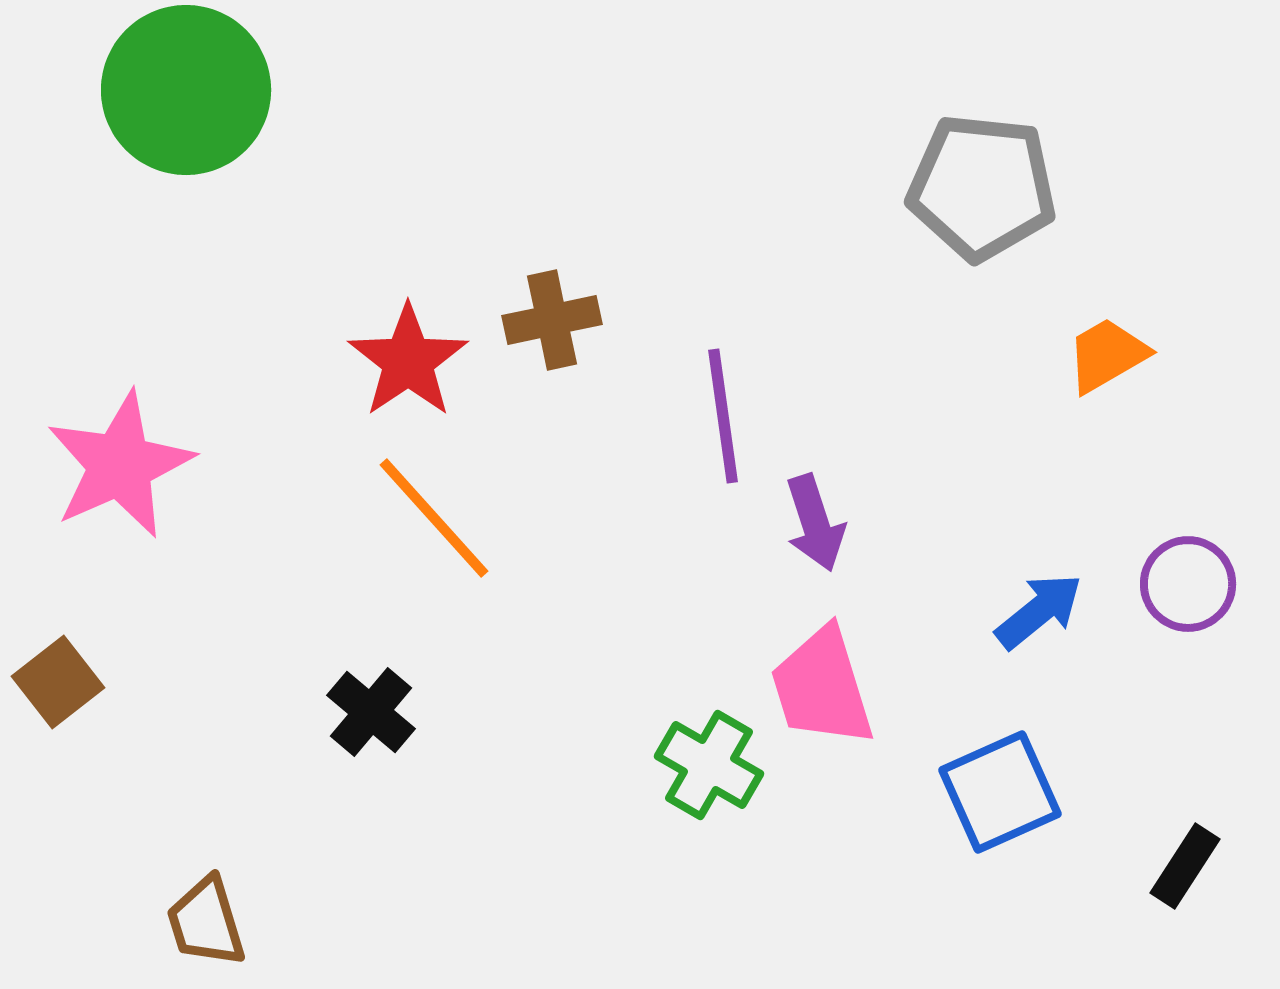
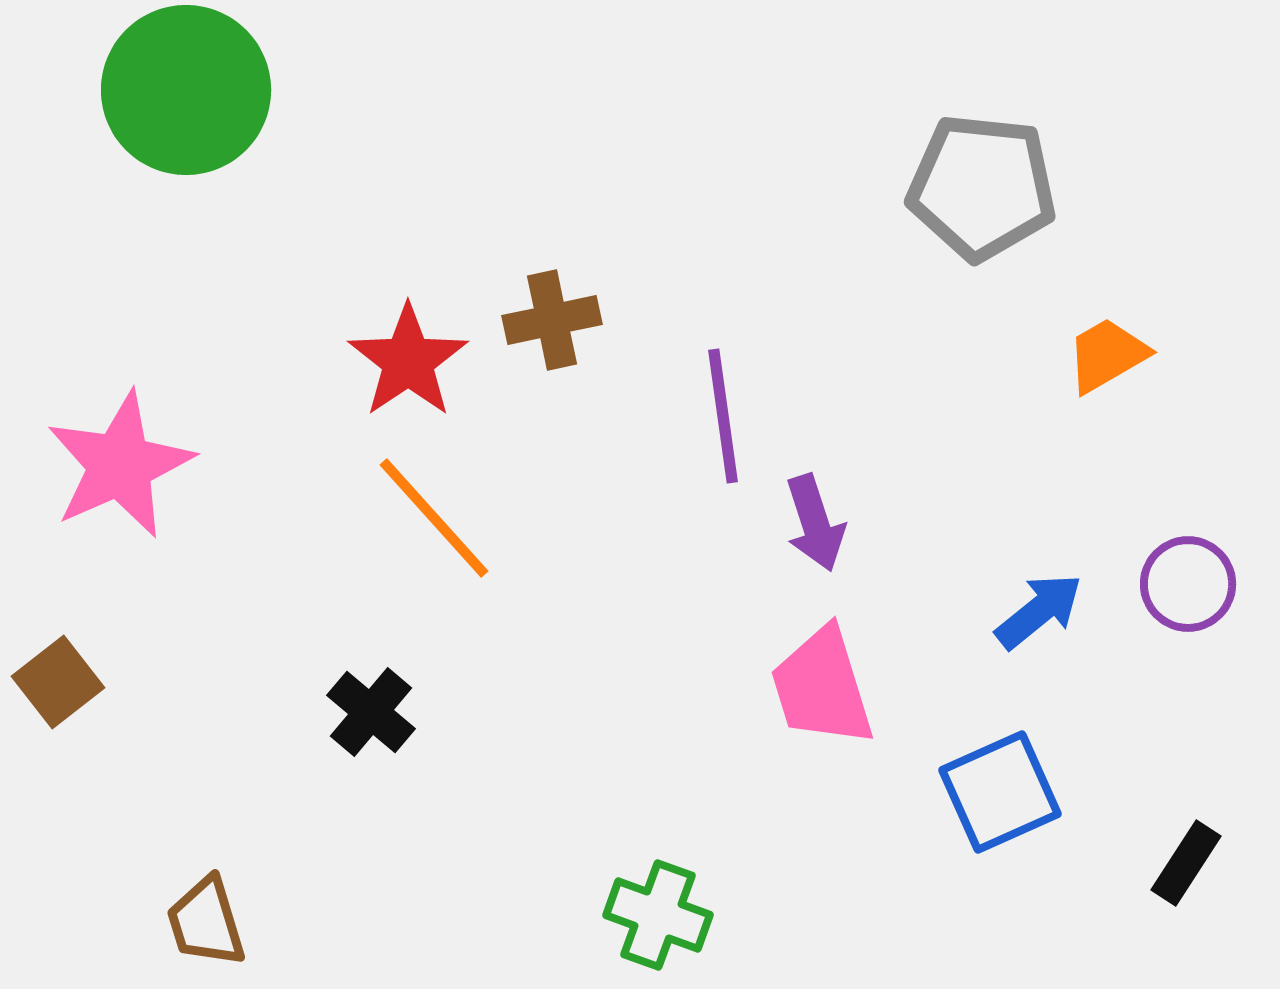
green cross: moved 51 px left, 150 px down; rotated 10 degrees counterclockwise
black rectangle: moved 1 px right, 3 px up
